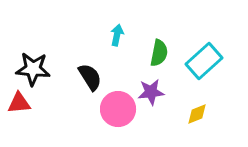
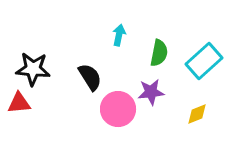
cyan arrow: moved 2 px right
